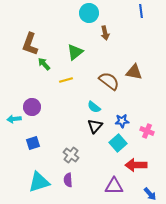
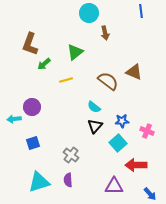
green arrow: rotated 88 degrees counterclockwise
brown triangle: rotated 12 degrees clockwise
brown semicircle: moved 1 px left
